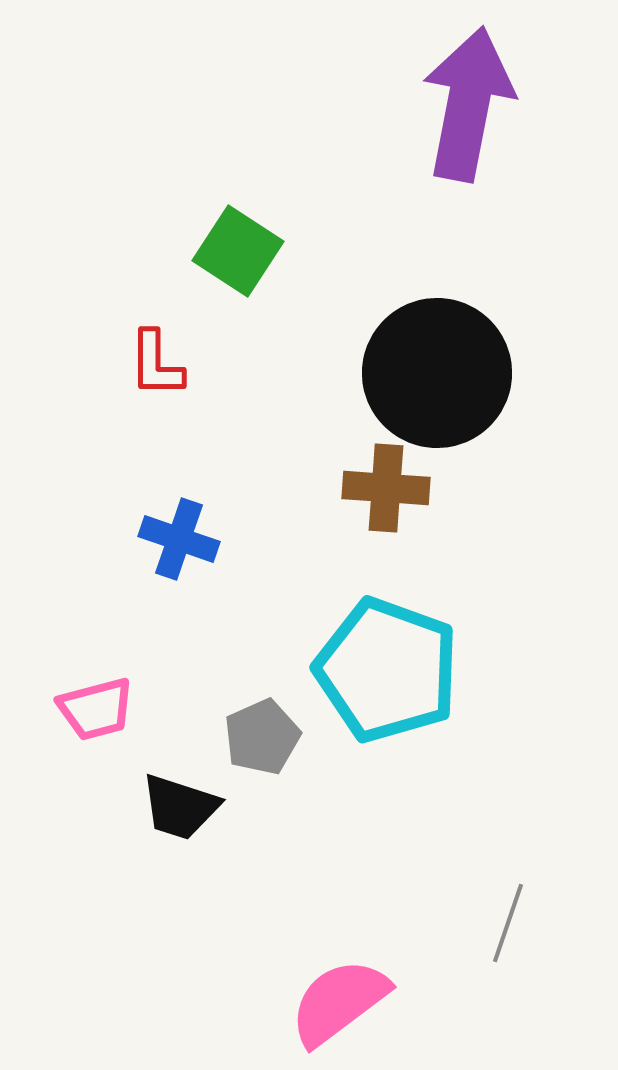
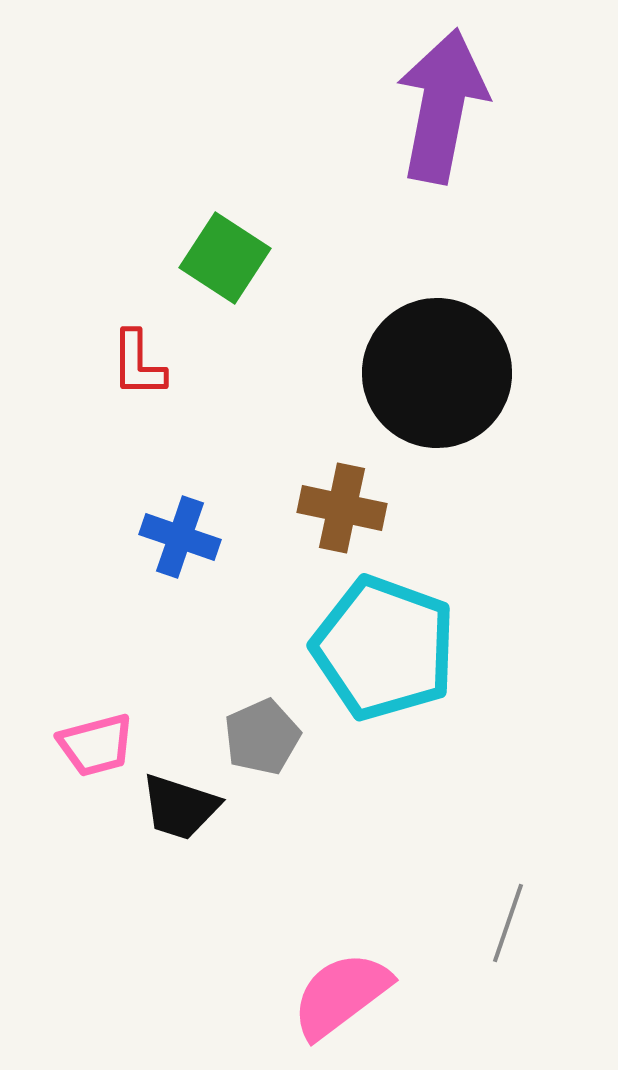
purple arrow: moved 26 px left, 2 px down
green square: moved 13 px left, 7 px down
red L-shape: moved 18 px left
brown cross: moved 44 px left, 20 px down; rotated 8 degrees clockwise
blue cross: moved 1 px right, 2 px up
cyan pentagon: moved 3 px left, 22 px up
pink trapezoid: moved 36 px down
pink semicircle: moved 2 px right, 7 px up
